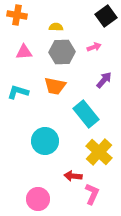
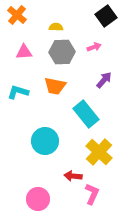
orange cross: rotated 30 degrees clockwise
